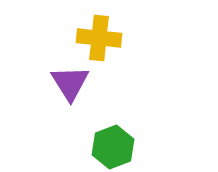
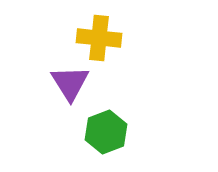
green hexagon: moved 7 px left, 15 px up
